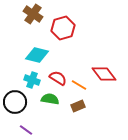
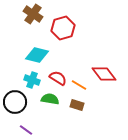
brown rectangle: moved 1 px left, 1 px up; rotated 40 degrees clockwise
